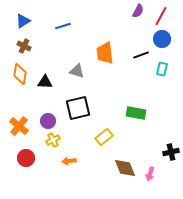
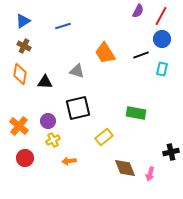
orange trapezoid: rotated 25 degrees counterclockwise
red circle: moved 1 px left
